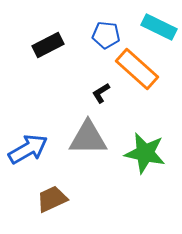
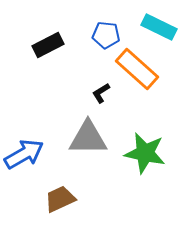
blue arrow: moved 4 px left, 5 px down
brown trapezoid: moved 8 px right
